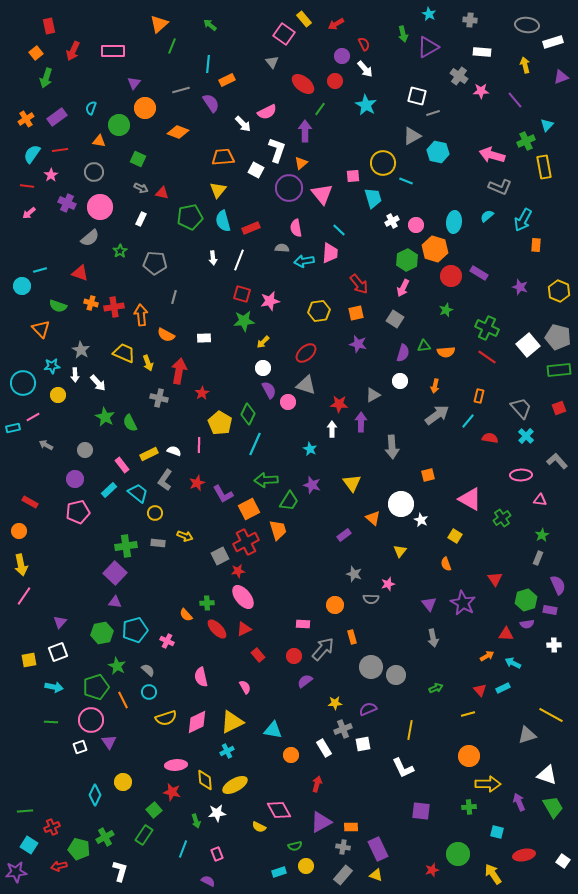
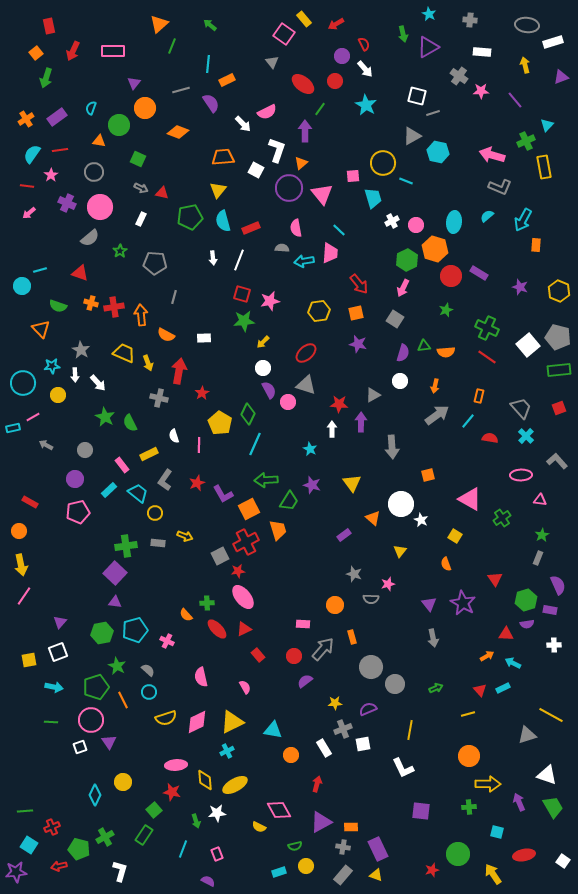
white semicircle at (174, 451): moved 15 px up; rotated 128 degrees counterclockwise
gray circle at (396, 675): moved 1 px left, 9 px down
